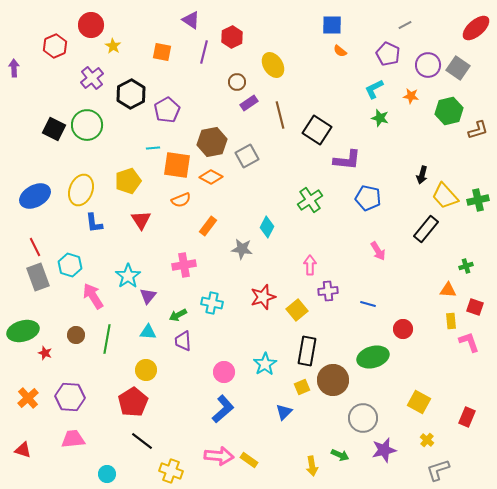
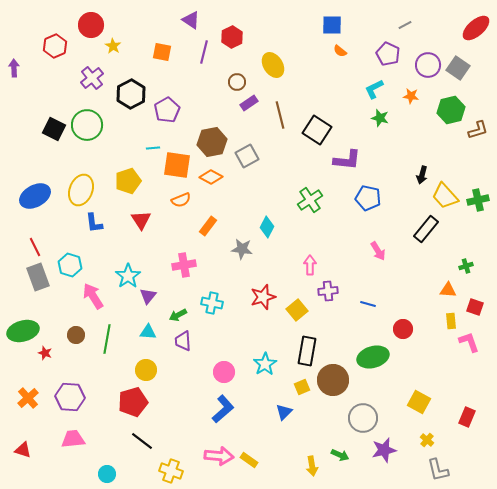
green hexagon at (449, 111): moved 2 px right, 1 px up
red pentagon at (133, 402): rotated 16 degrees clockwise
gray L-shape at (438, 470): rotated 85 degrees counterclockwise
